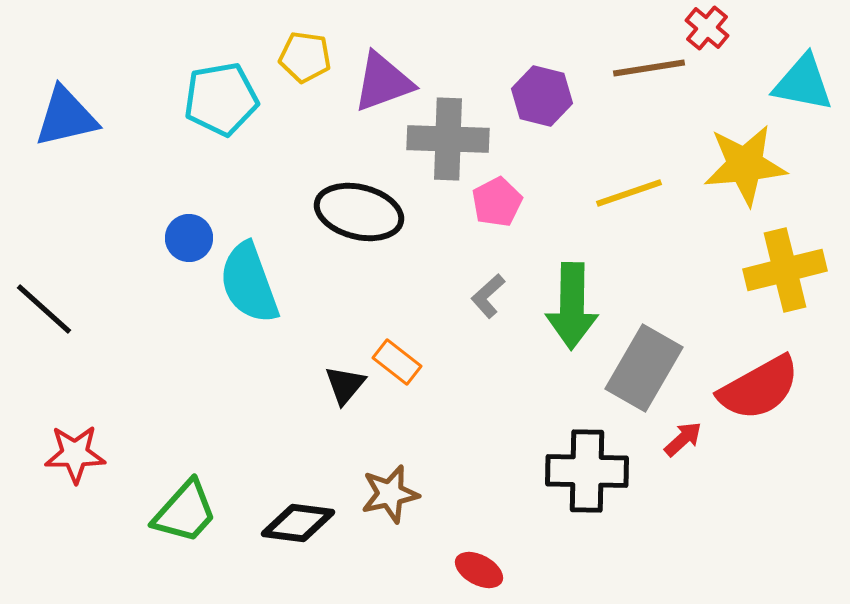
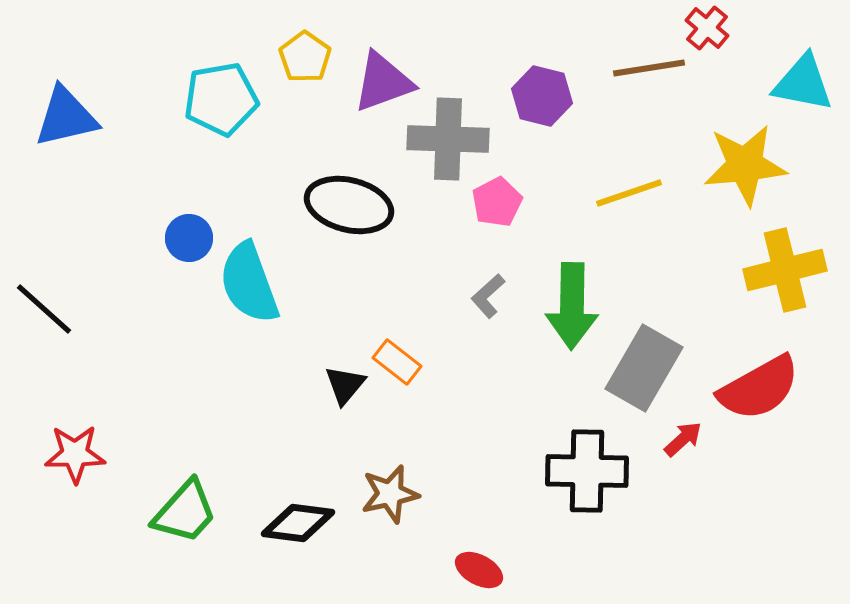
yellow pentagon: rotated 27 degrees clockwise
black ellipse: moved 10 px left, 7 px up
